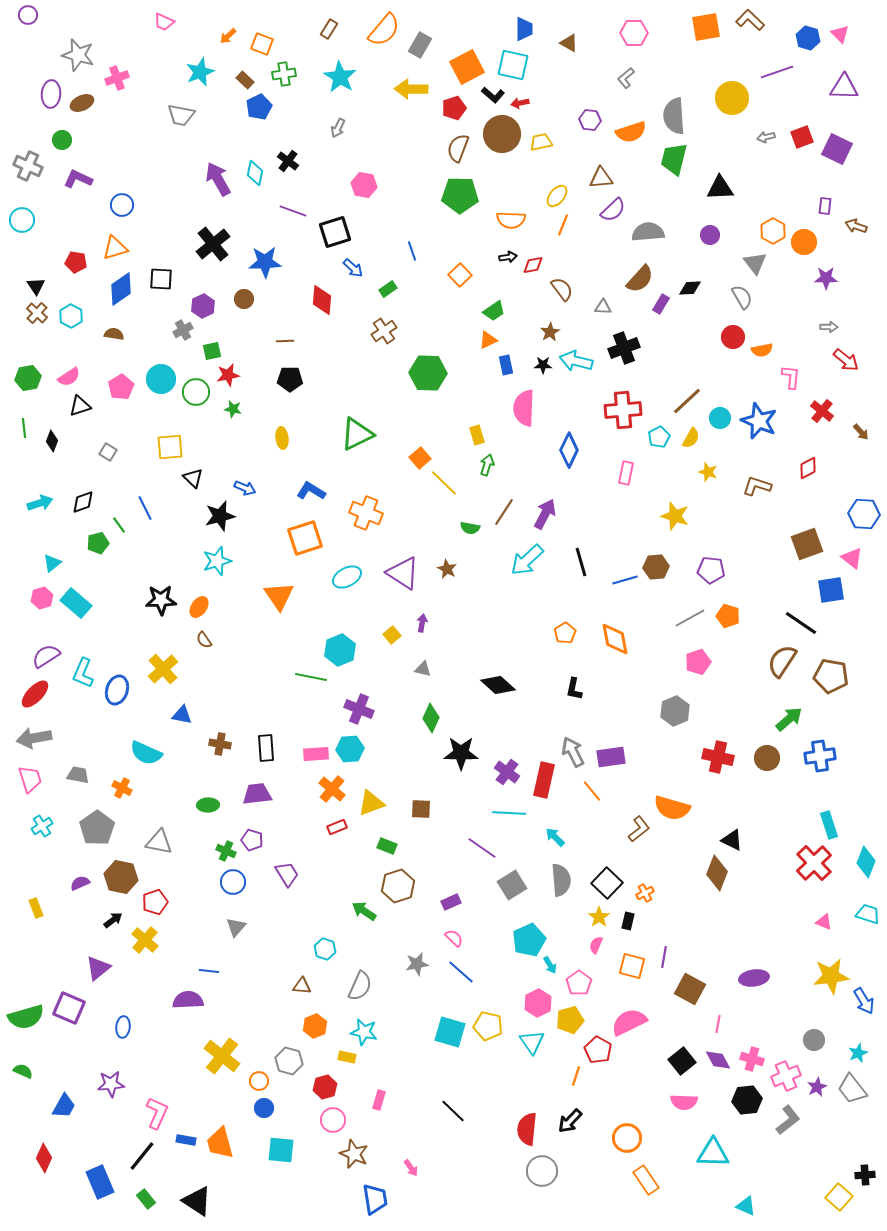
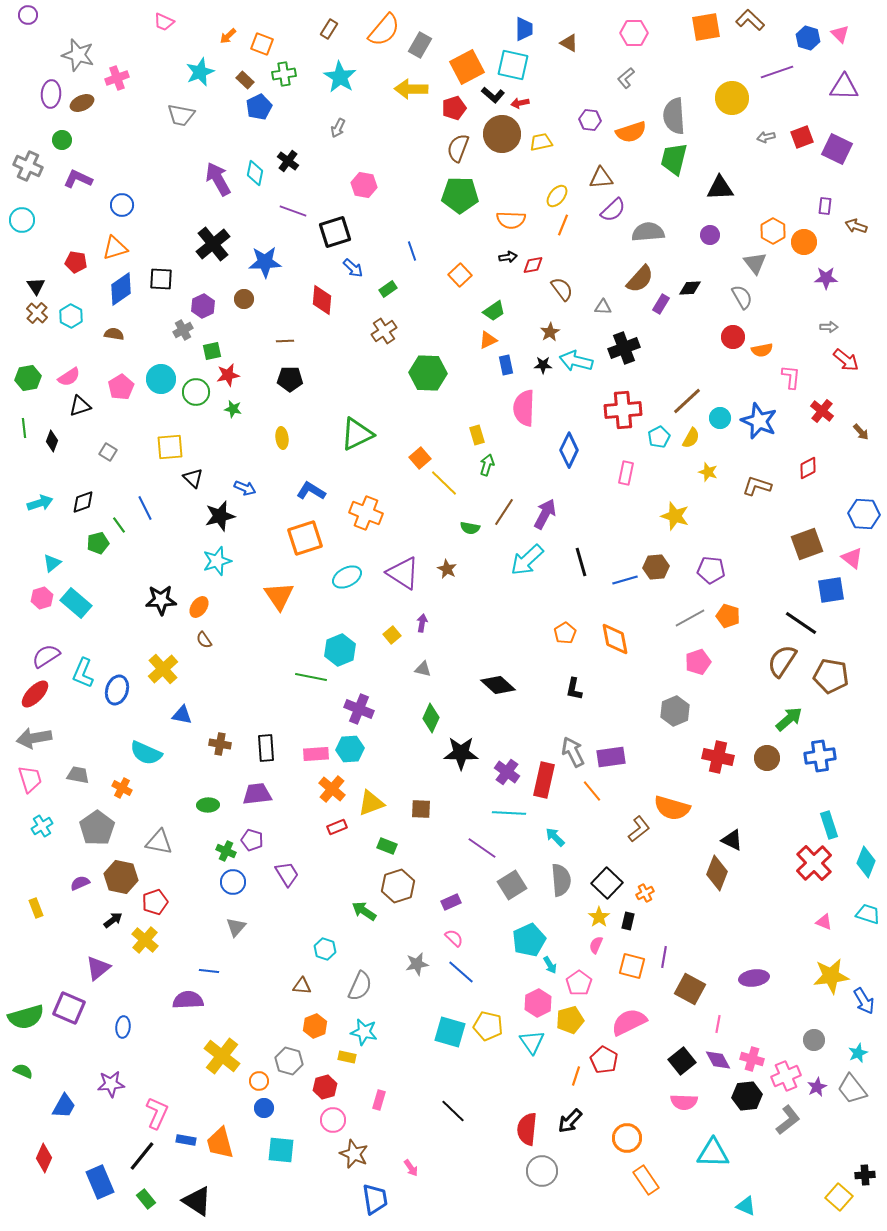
red pentagon at (598, 1050): moved 6 px right, 10 px down
black hexagon at (747, 1100): moved 4 px up
